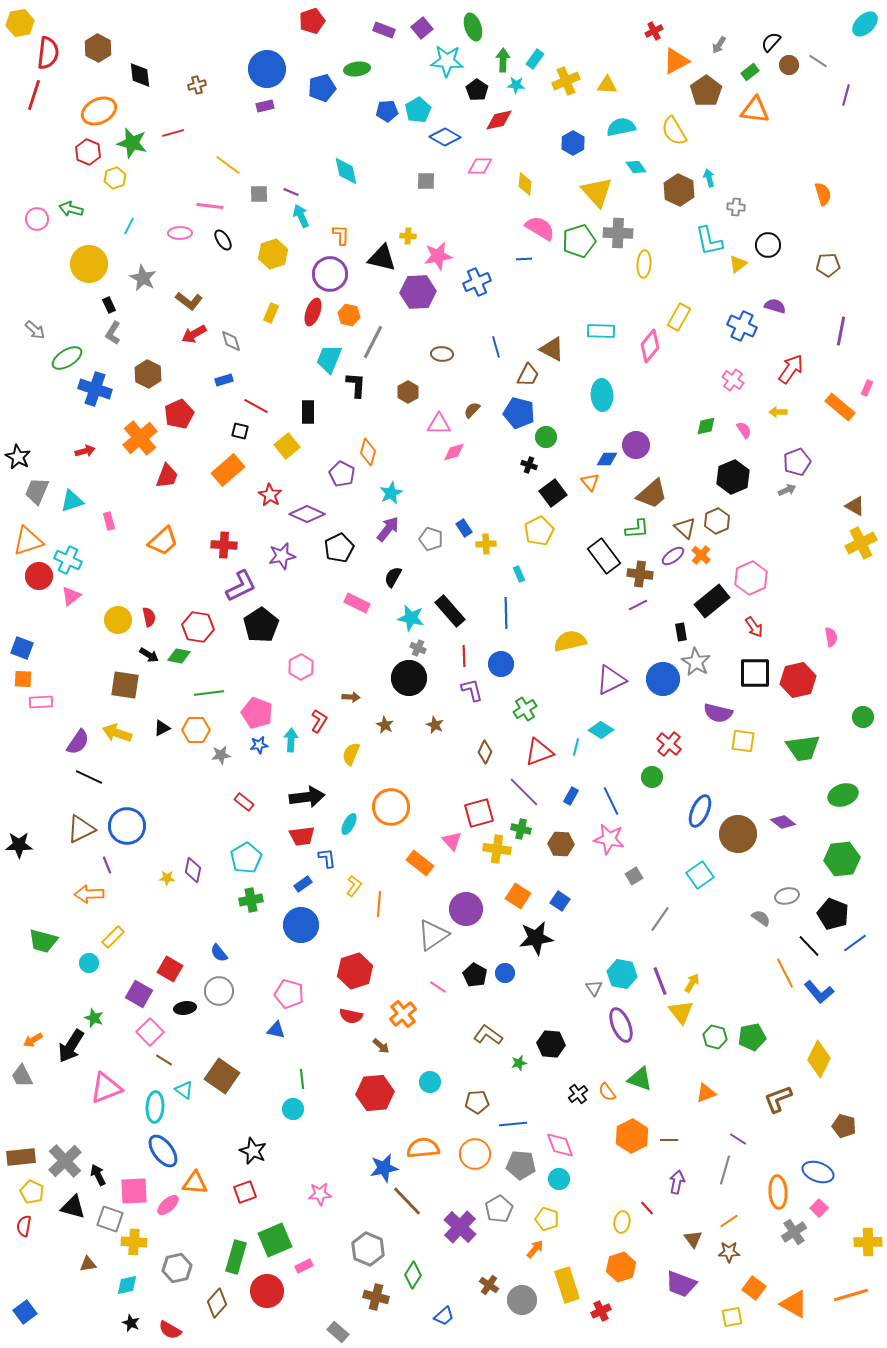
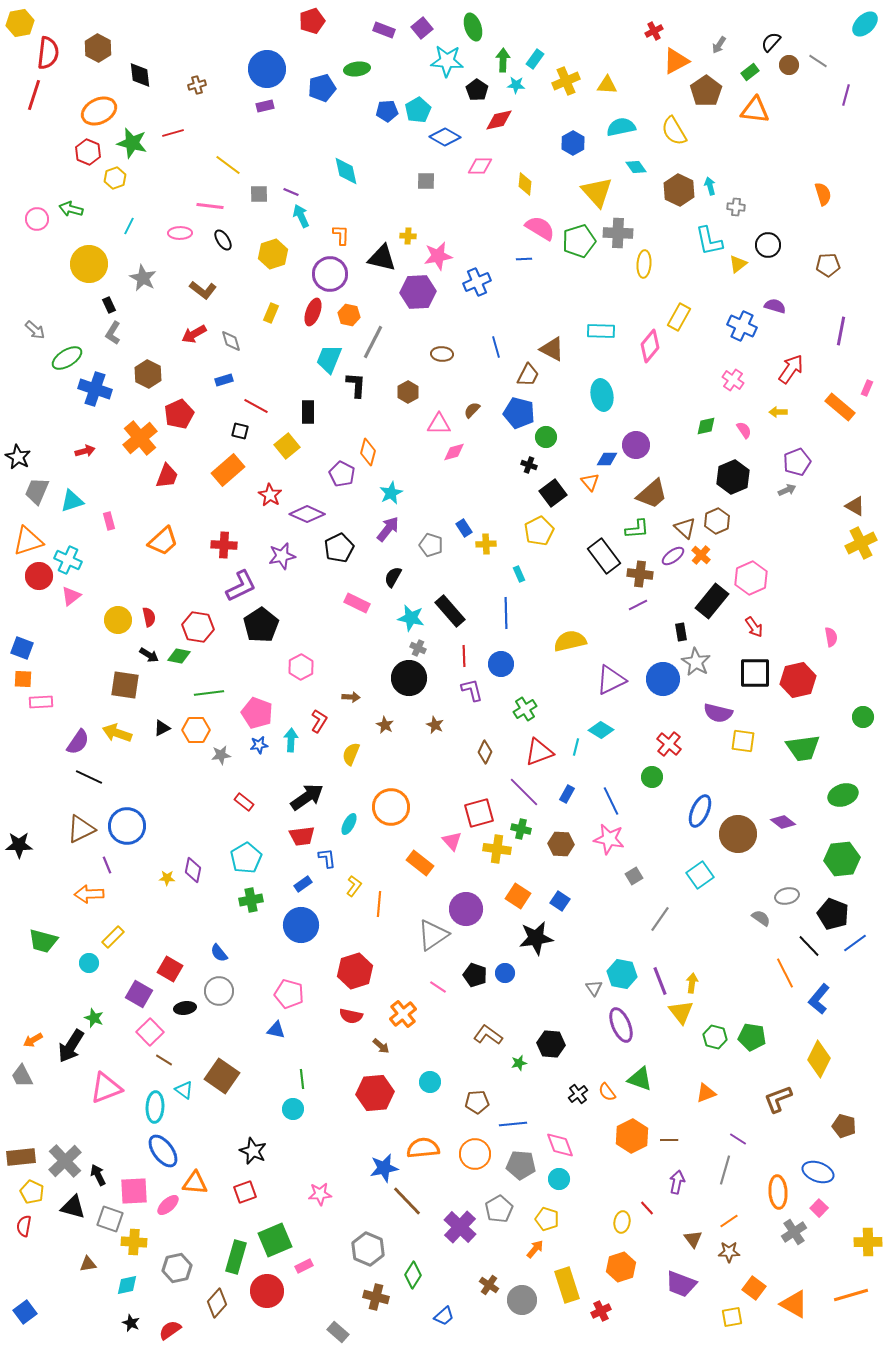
cyan arrow at (709, 178): moved 1 px right, 8 px down
brown L-shape at (189, 301): moved 14 px right, 11 px up
cyan ellipse at (602, 395): rotated 8 degrees counterclockwise
gray pentagon at (431, 539): moved 6 px down
black rectangle at (712, 601): rotated 12 degrees counterclockwise
blue rectangle at (571, 796): moved 4 px left, 2 px up
black arrow at (307, 797): rotated 28 degrees counterclockwise
black pentagon at (475, 975): rotated 10 degrees counterclockwise
yellow arrow at (692, 983): rotated 24 degrees counterclockwise
blue L-shape at (819, 992): moved 7 px down; rotated 80 degrees clockwise
green pentagon at (752, 1037): rotated 20 degrees clockwise
red semicircle at (170, 1330): rotated 115 degrees clockwise
